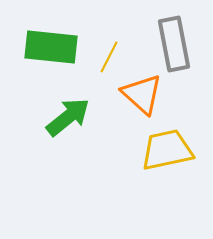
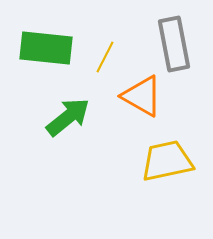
green rectangle: moved 5 px left, 1 px down
yellow line: moved 4 px left
orange triangle: moved 2 px down; rotated 12 degrees counterclockwise
yellow trapezoid: moved 11 px down
